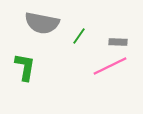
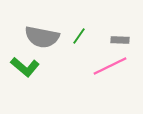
gray semicircle: moved 14 px down
gray rectangle: moved 2 px right, 2 px up
green L-shape: rotated 120 degrees clockwise
